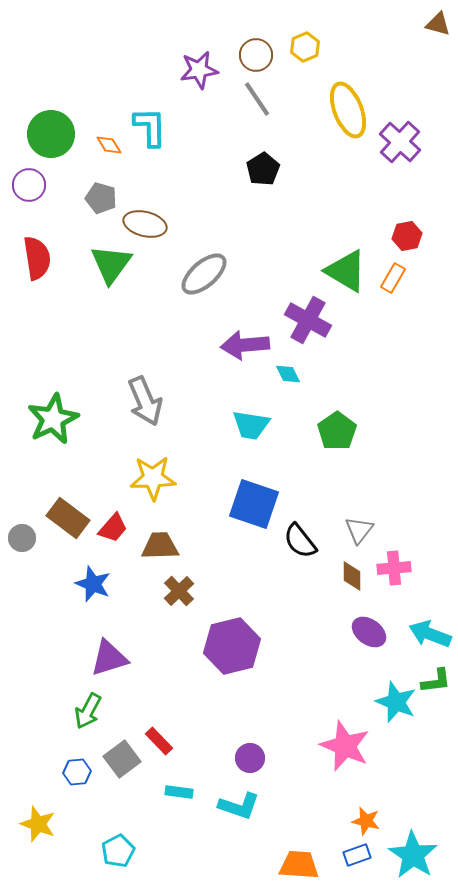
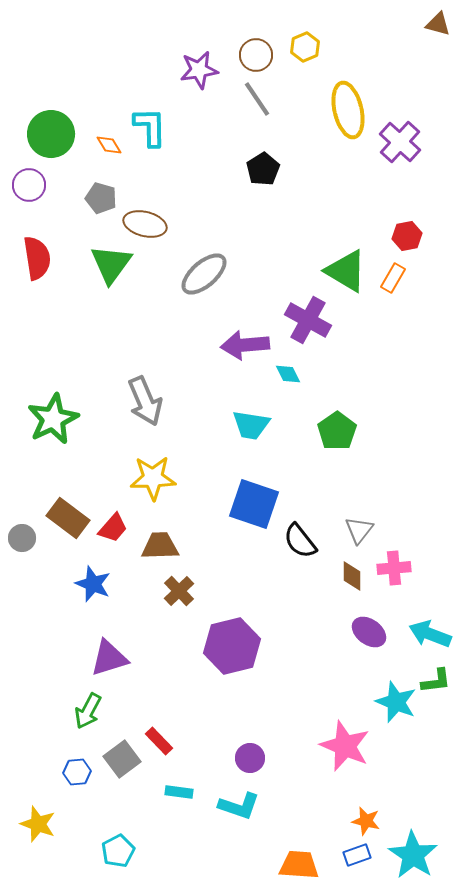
yellow ellipse at (348, 110): rotated 8 degrees clockwise
